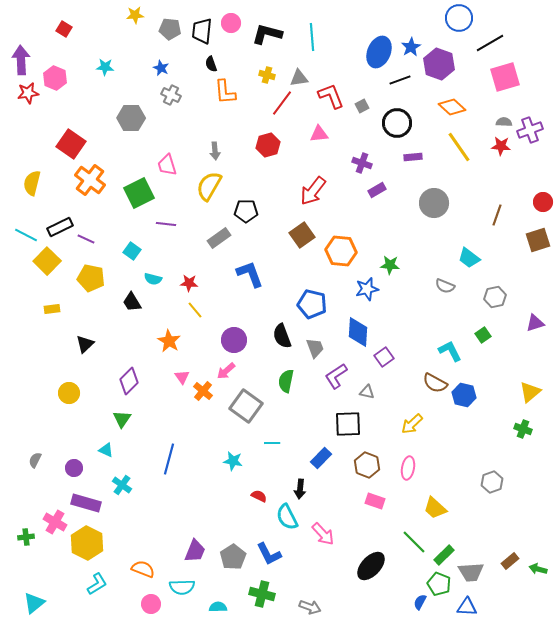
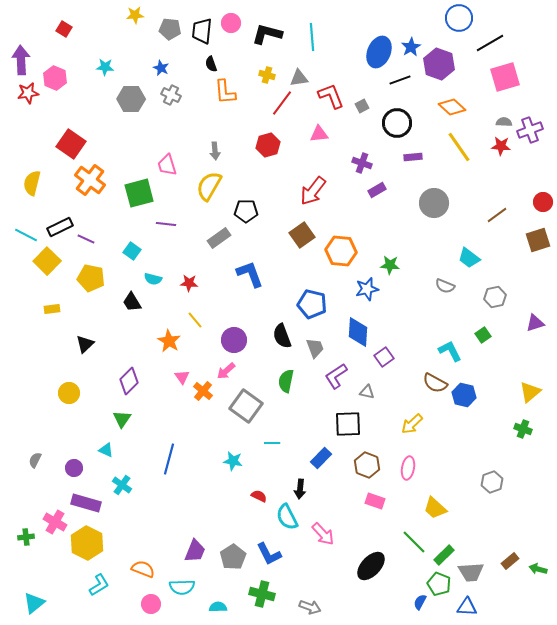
gray hexagon at (131, 118): moved 19 px up
green square at (139, 193): rotated 12 degrees clockwise
brown line at (497, 215): rotated 35 degrees clockwise
yellow line at (195, 310): moved 10 px down
cyan L-shape at (97, 584): moved 2 px right, 1 px down
